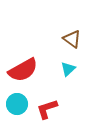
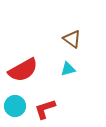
cyan triangle: rotated 28 degrees clockwise
cyan circle: moved 2 px left, 2 px down
red L-shape: moved 2 px left
